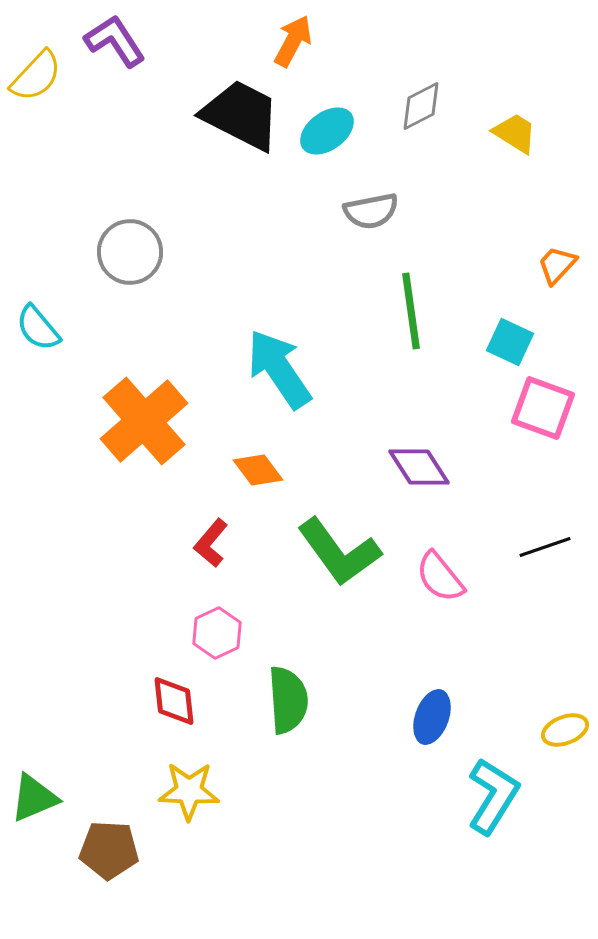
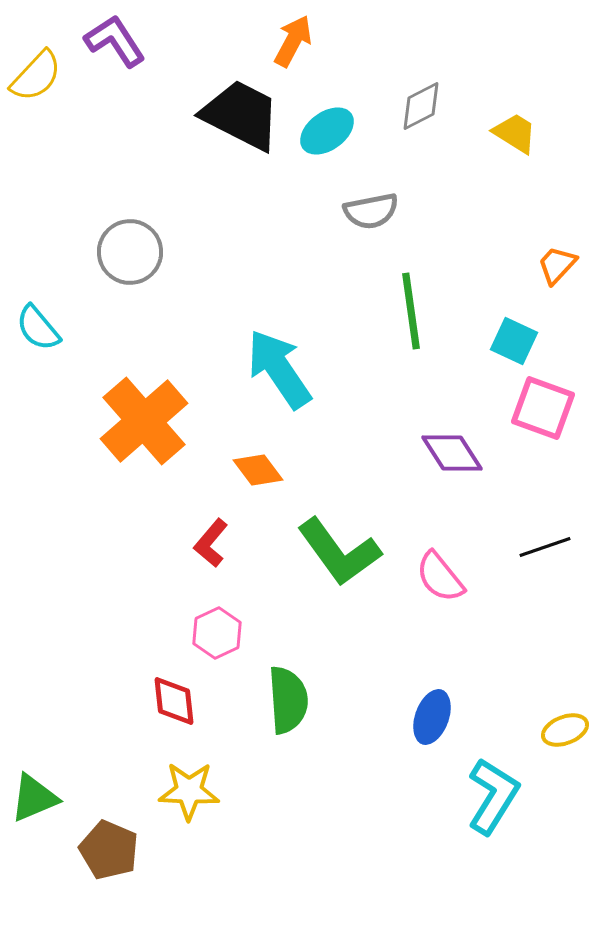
cyan square: moved 4 px right, 1 px up
purple diamond: moved 33 px right, 14 px up
brown pentagon: rotated 20 degrees clockwise
